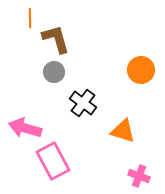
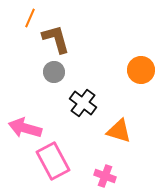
orange line: rotated 24 degrees clockwise
orange triangle: moved 4 px left
pink cross: moved 34 px left
